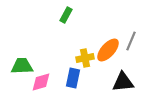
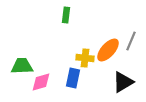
green rectangle: rotated 21 degrees counterclockwise
yellow cross: rotated 18 degrees clockwise
black triangle: rotated 25 degrees counterclockwise
